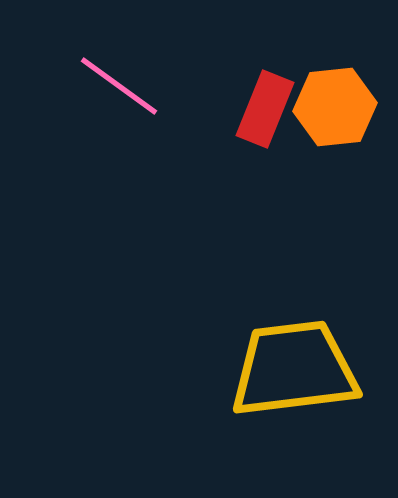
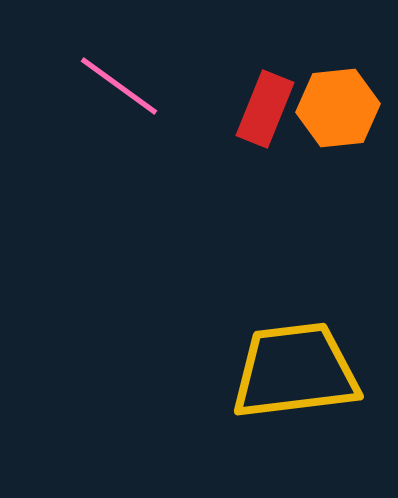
orange hexagon: moved 3 px right, 1 px down
yellow trapezoid: moved 1 px right, 2 px down
